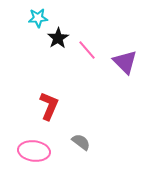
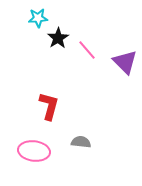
red L-shape: rotated 8 degrees counterclockwise
gray semicircle: rotated 30 degrees counterclockwise
